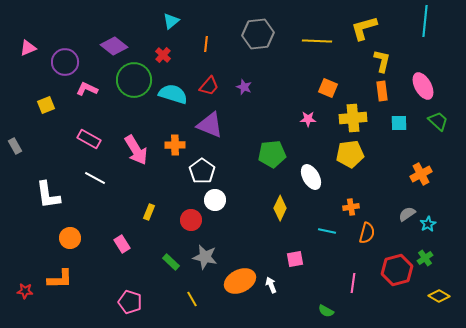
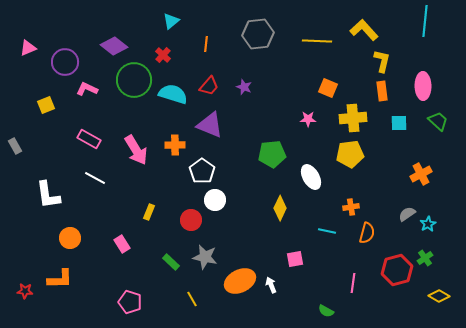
yellow L-shape at (364, 28): moved 2 px down; rotated 64 degrees clockwise
pink ellipse at (423, 86): rotated 28 degrees clockwise
